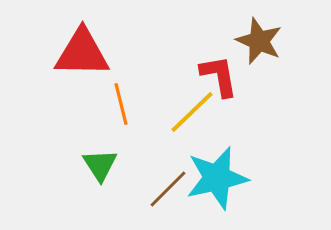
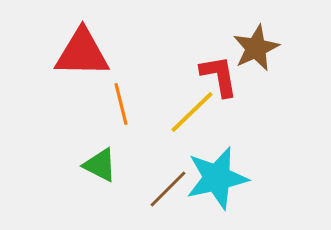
brown star: moved 3 px left, 7 px down; rotated 24 degrees clockwise
green triangle: rotated 30 degrees counterclockwise
